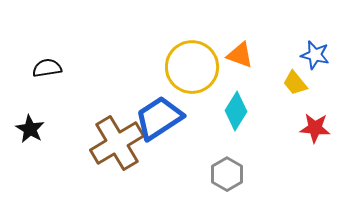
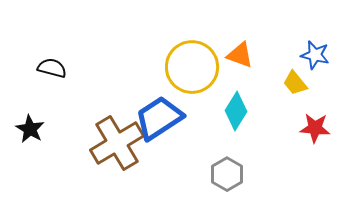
black semicircle: moved 5 px right; rotated 24 degrees clockwise
